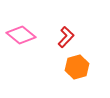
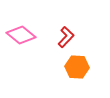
orange hexagon: rotated 20 degrees clockwise
